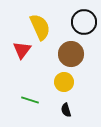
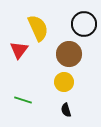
black circle: moved 2 px down
yellow semicircle: moved 2 px left, 1 px down
red triangle: moved 3 px left
brown circle: moved 2 px left
green line: moved 7 px left
